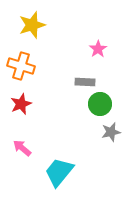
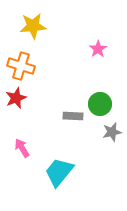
yellow star: moved 1 px right, 1 px down; rotated 12 degrees clockwise
gray rectangle: moved 12 px left, 34 px down
red star: moved 5 px left, 6 px up
gray star: moved 1 px right
pink arrow: rotated 18 degrees clockwise
